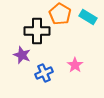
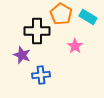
orange pentagon: moved 1 px right
pink star: moved 19 px up
blue cross: moved 3 px left, 2 px down; rotated 18 degrees clockwise
